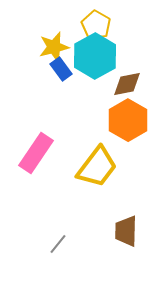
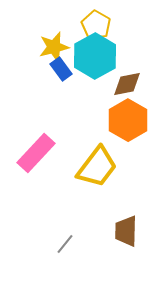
pink rectangle: rotated 9 degrees clockwise
gray line: moved 7 px right
